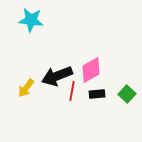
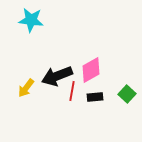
black rectangle: moved 2 px left, 3 px down
